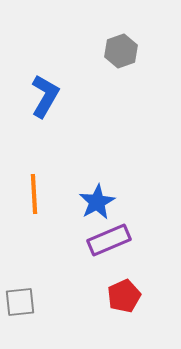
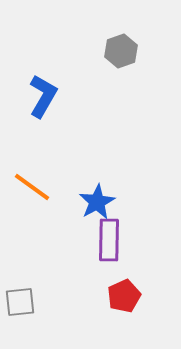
blue L-shape: moved 2 px left
orange line: moved 2 px left, 7 px up; rotated 51 degrees counterclockwise
purple rectangle: rotated 66 degrees counterclockwise
